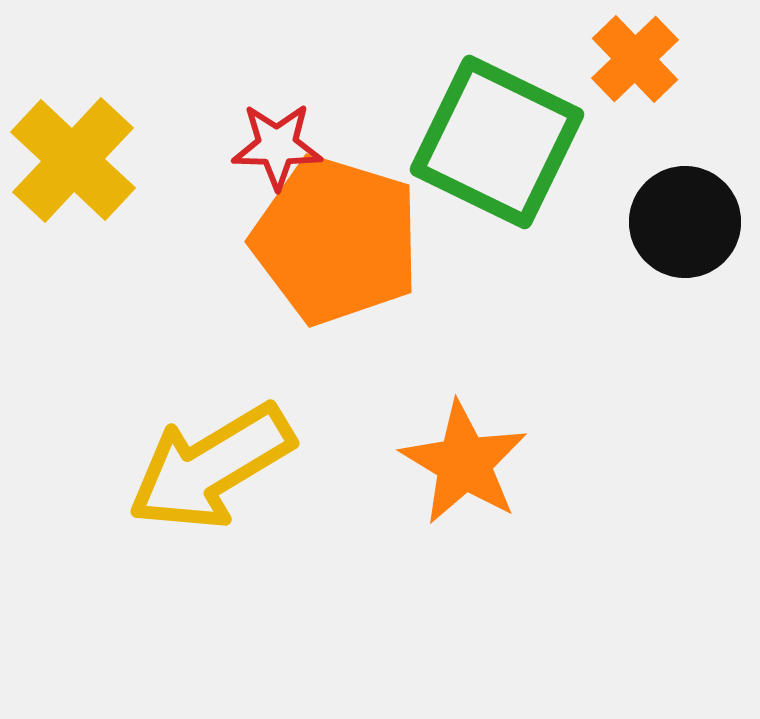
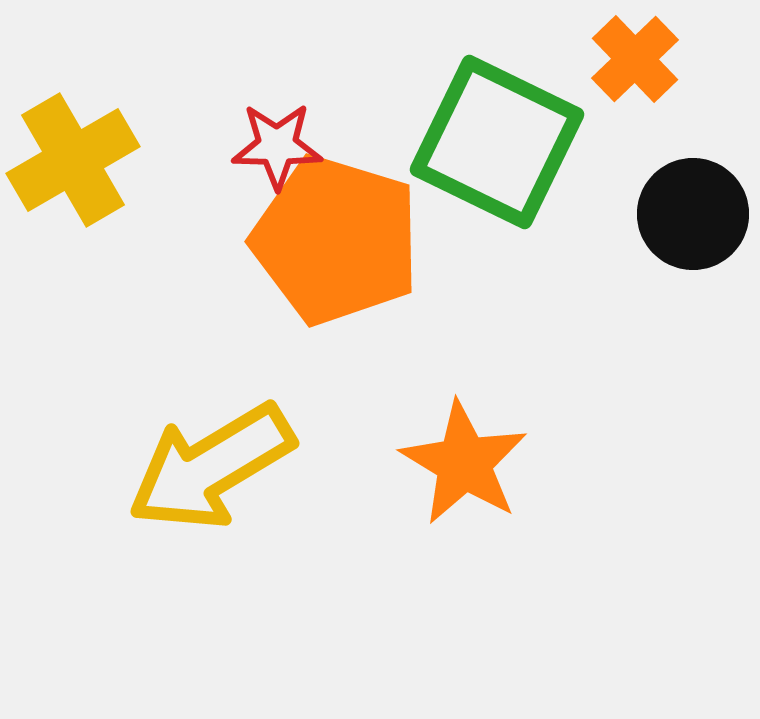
yellow cross: rotated 17 degrees clockwise
black circle: moved 8 px right, 8 px up
